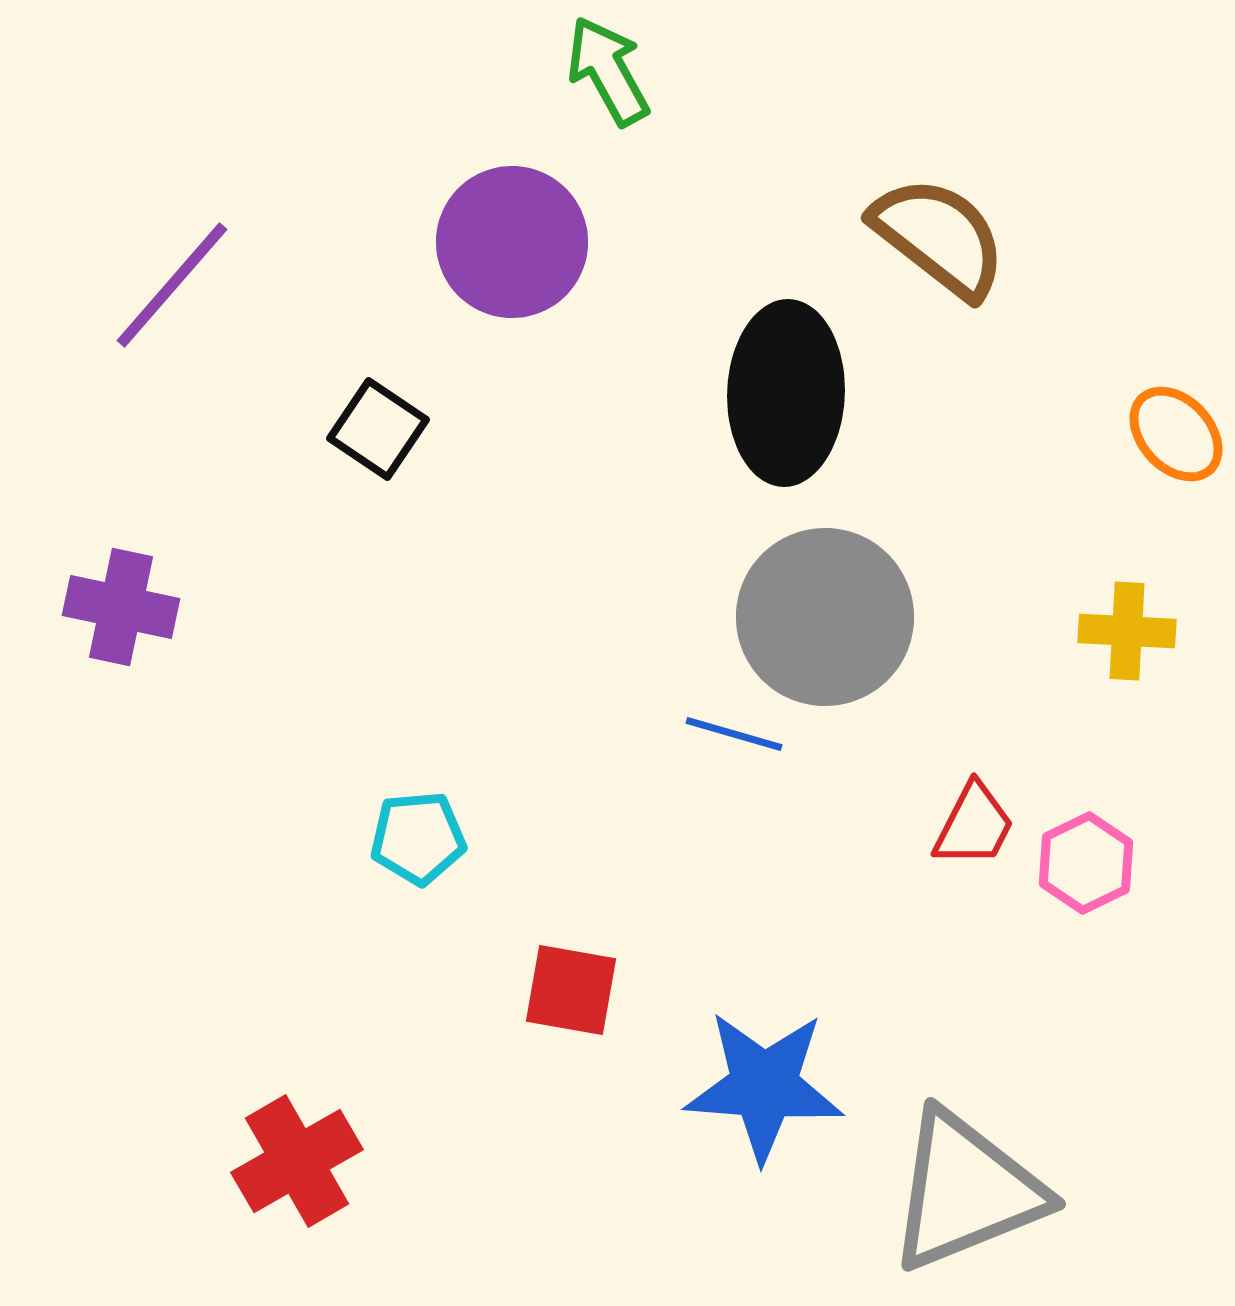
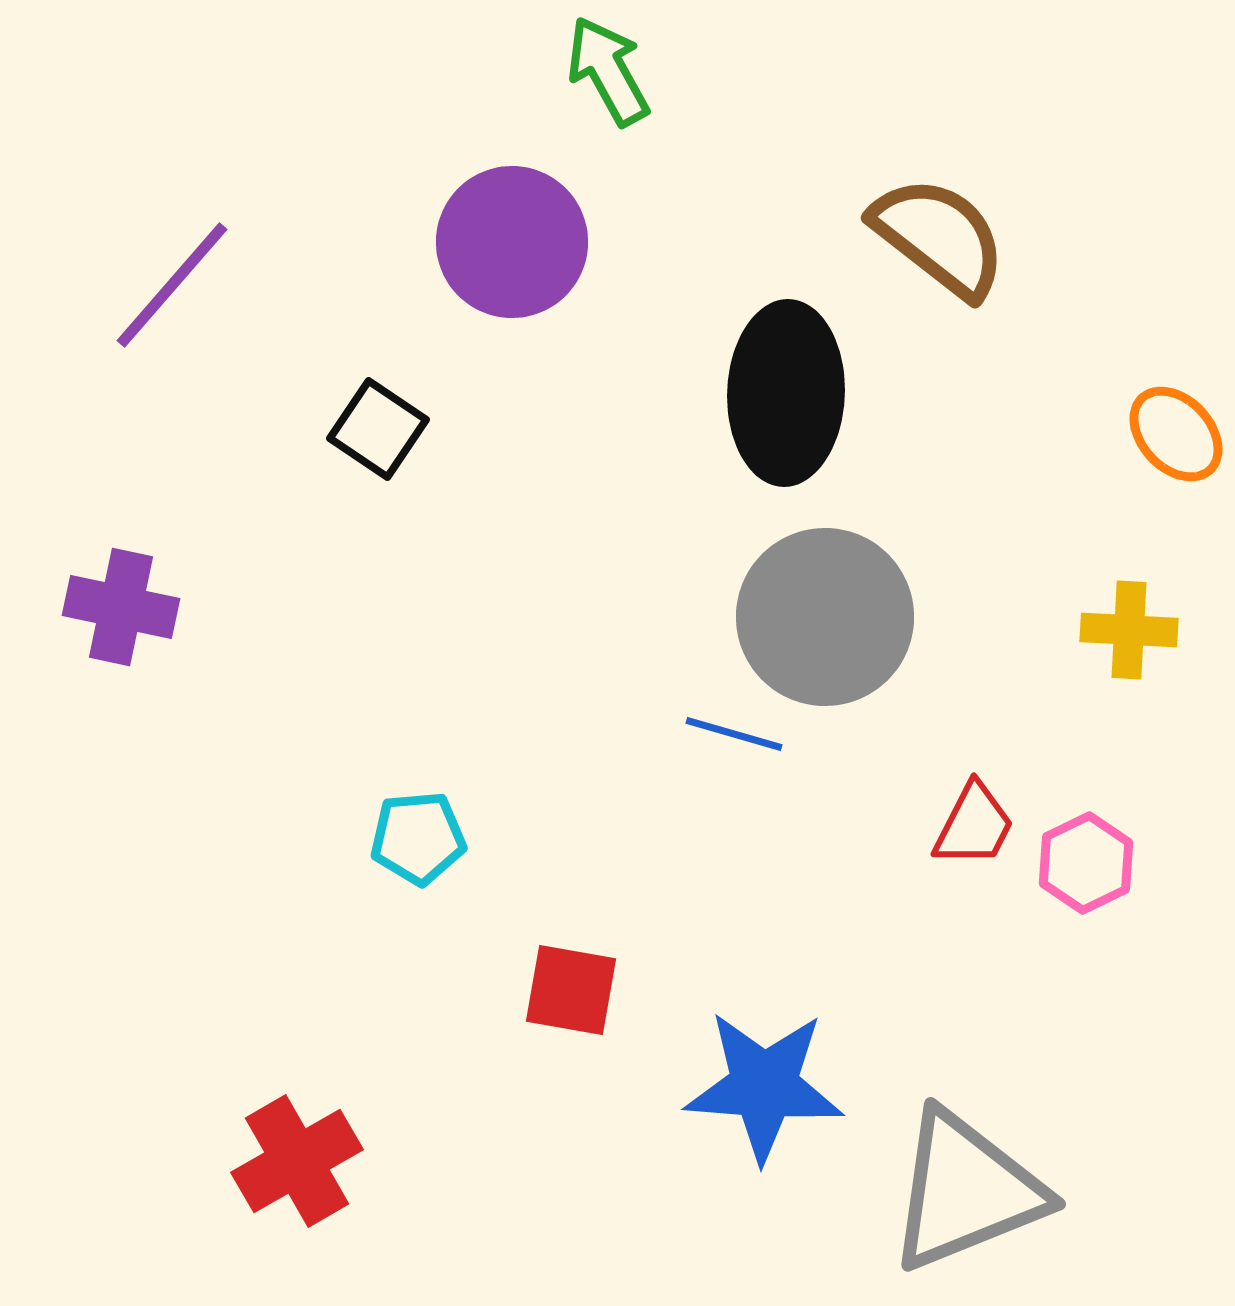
yellow cross: moved 2 px right, 1 px up
